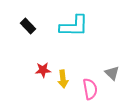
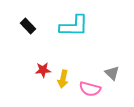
yellow arrow: rotated 18 degrees clockwise
pink semicircle: rotated 115 degrees clockwise
